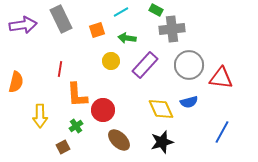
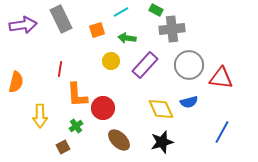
red circle: moved 2 px up
